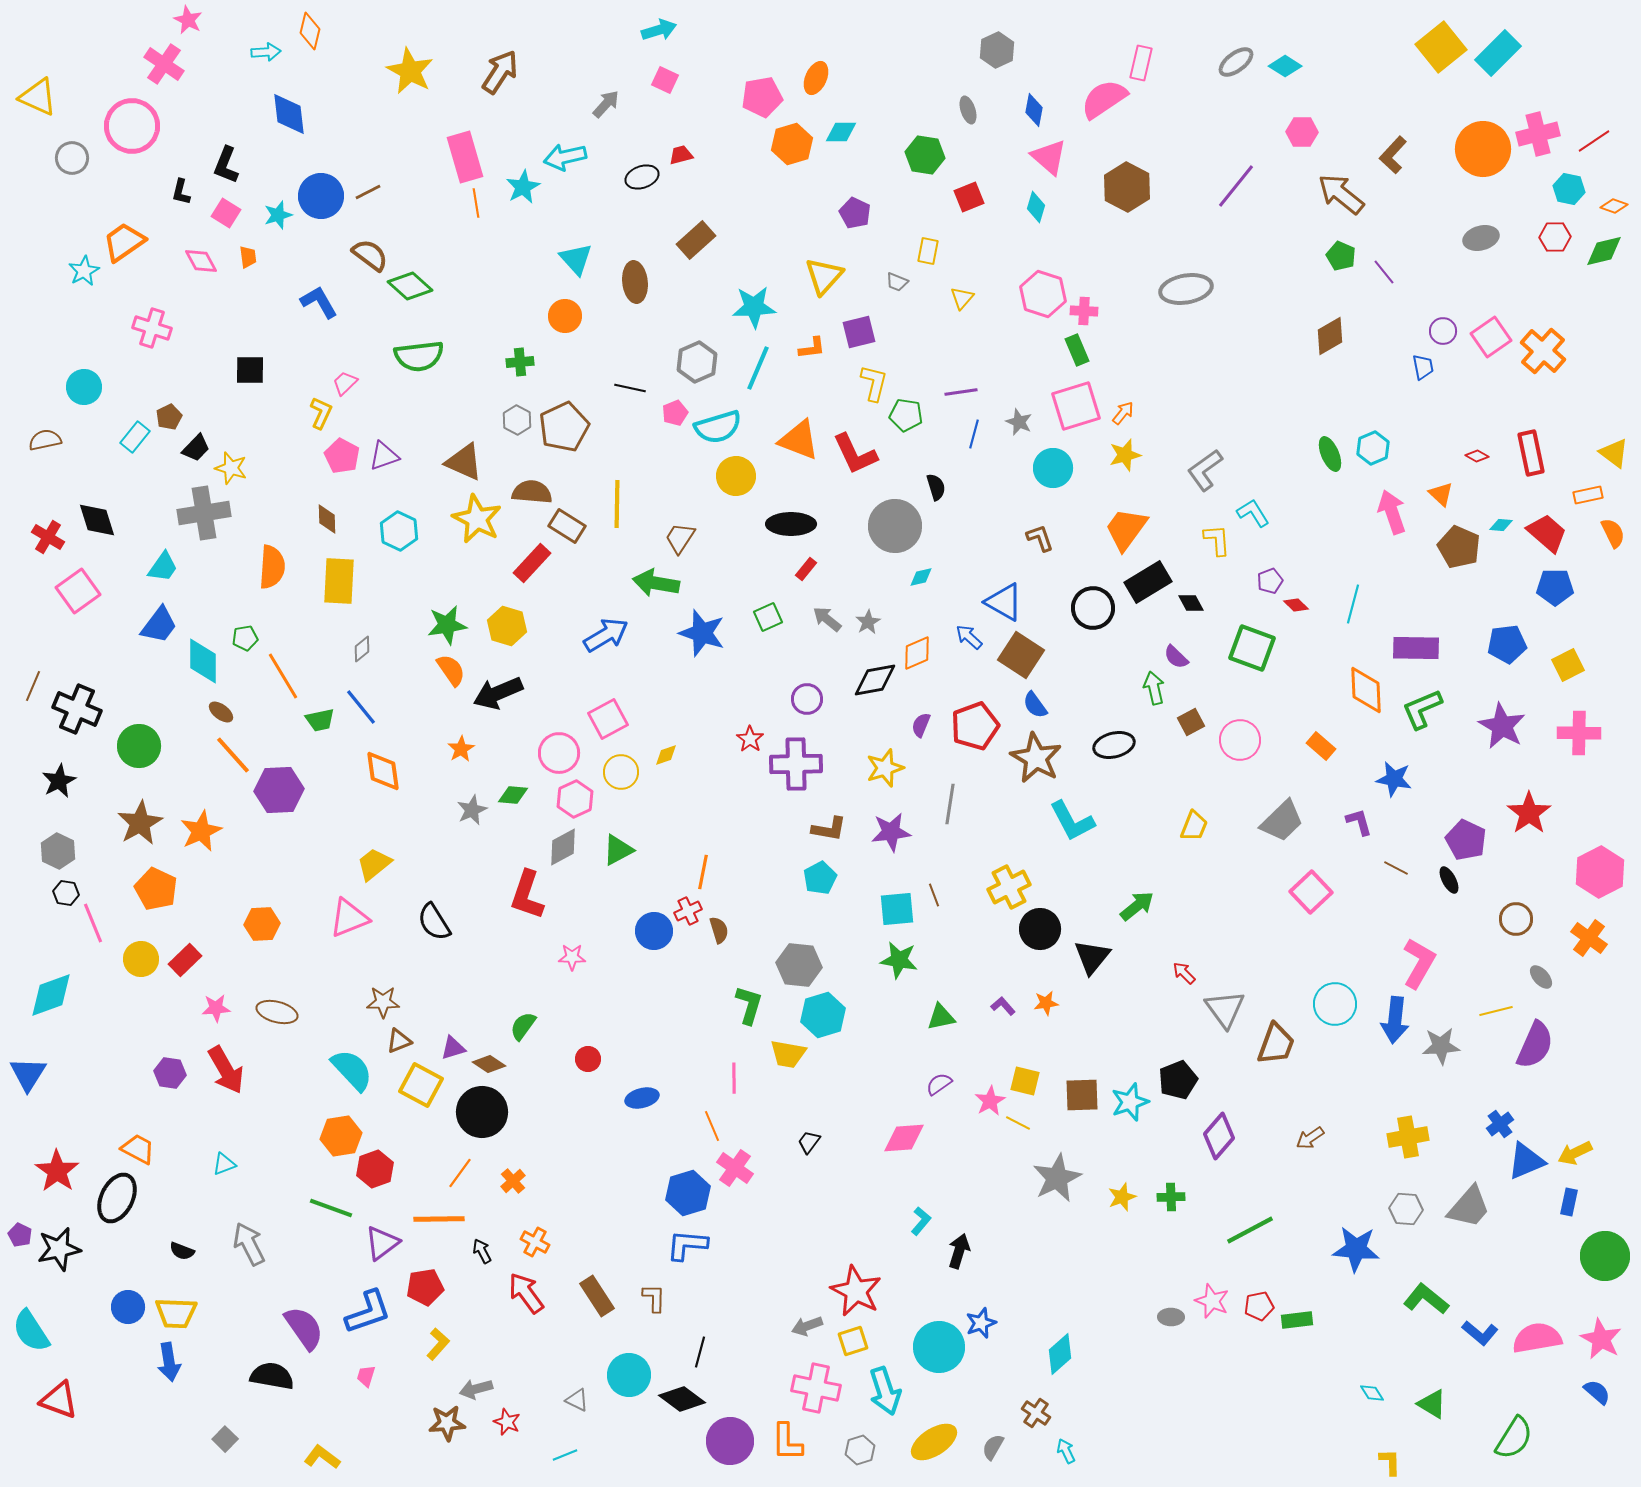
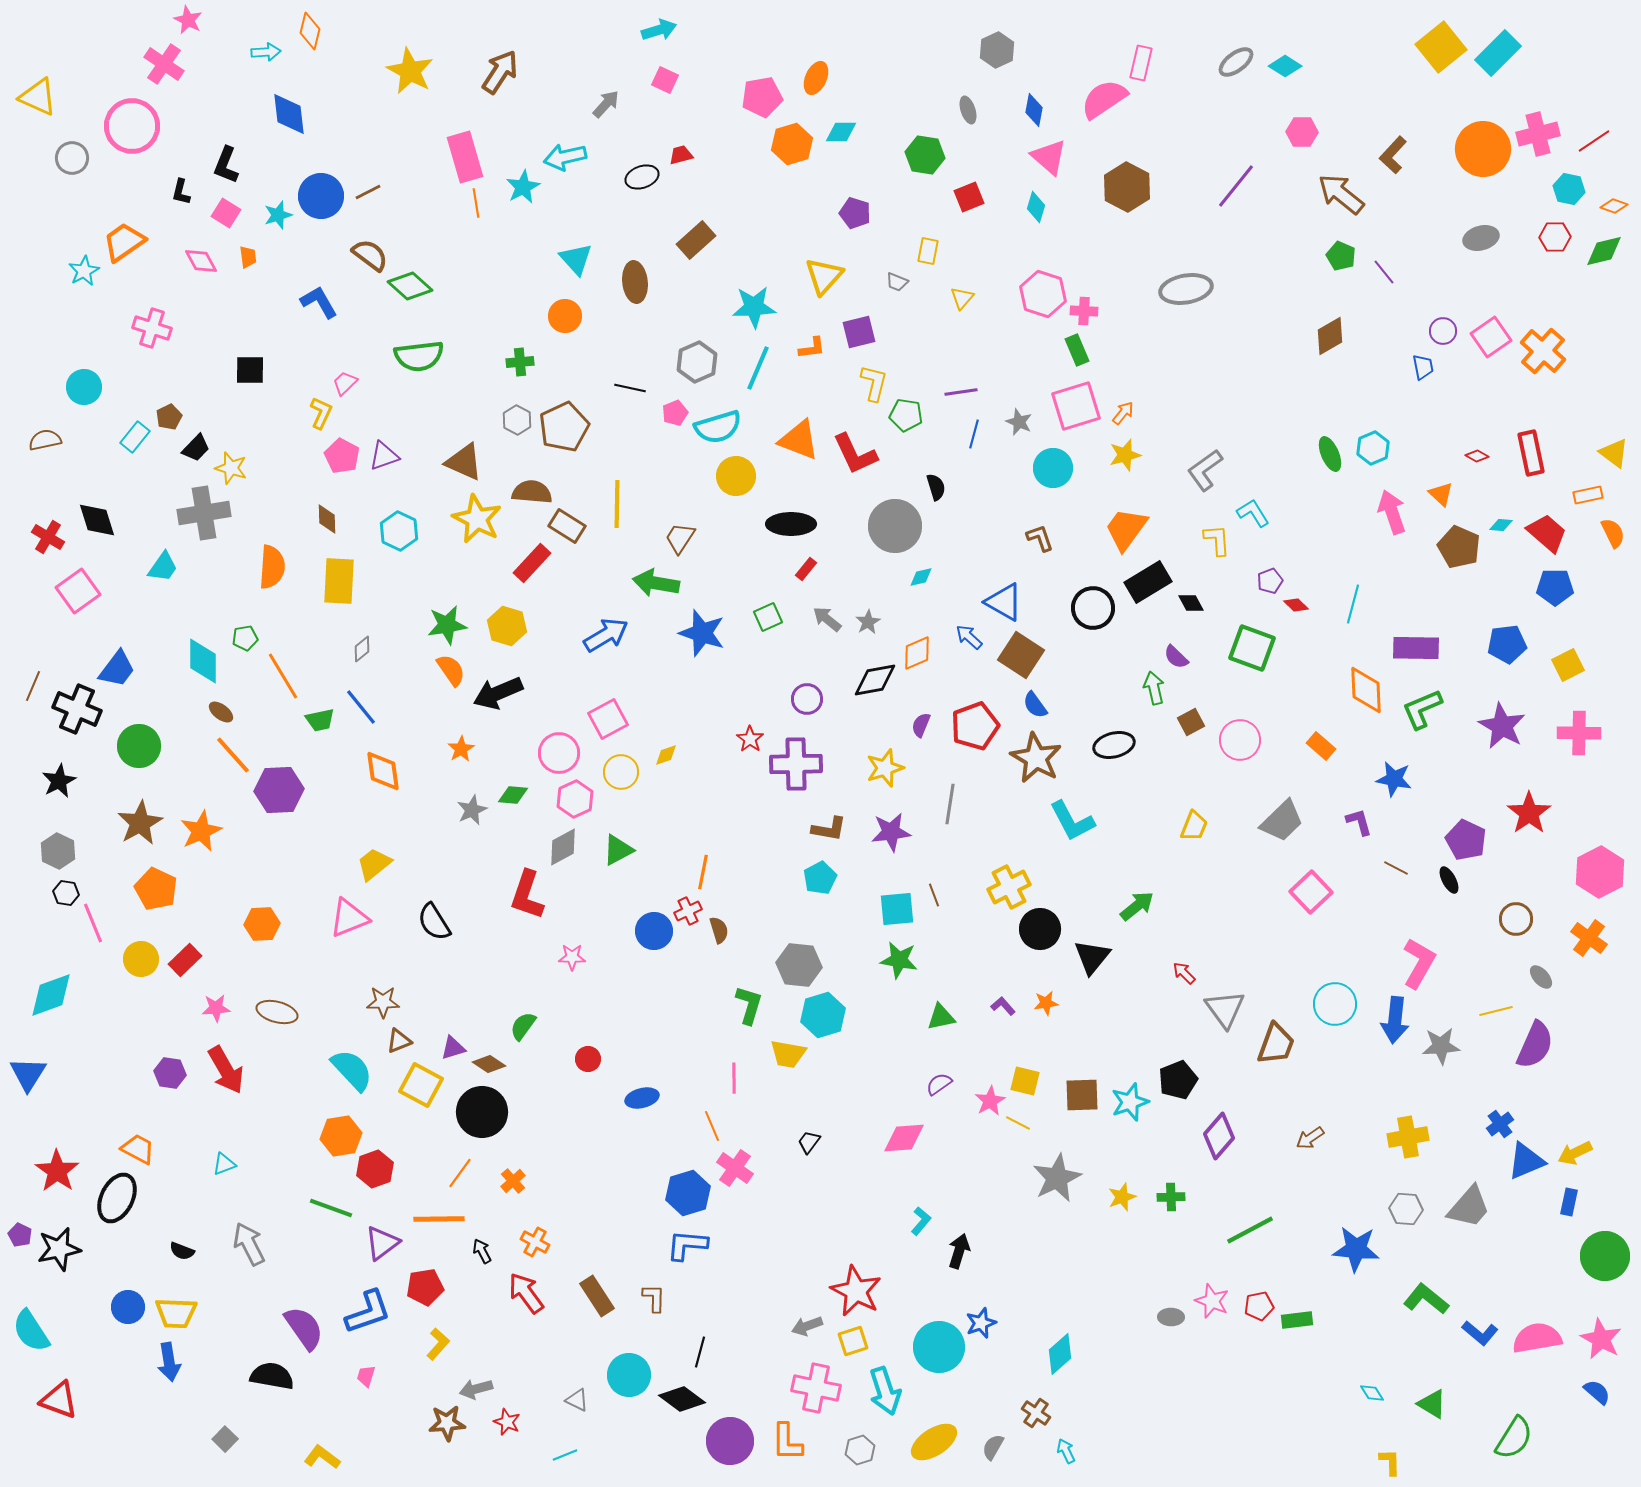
purple pentagon at (855, 213): rotated 8 degrees counterclockwise
blue trapezoid at (159, 625): moved 42 px left, 44 px down
